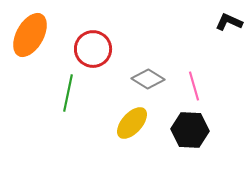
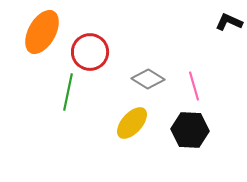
orange ellipse: moved 12 px right, 3 px up
red circle: moved 3 px left, 3 px down
green line: moved 1 px up
